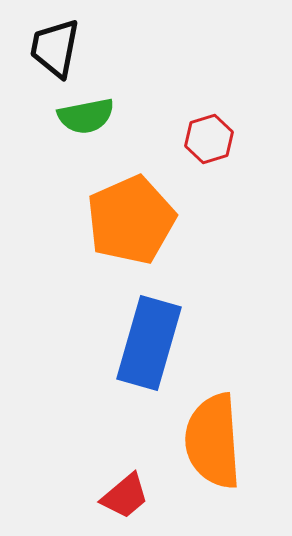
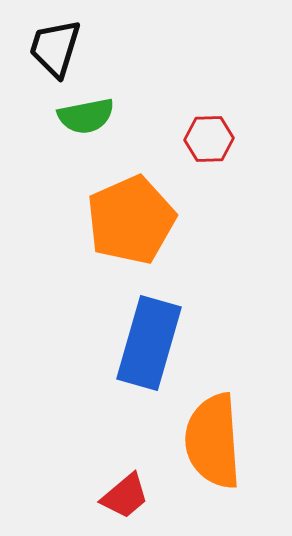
black trapezoid: rotated 6 degrees clockwise
red hexagon: rotated 15 degrees clockwise
